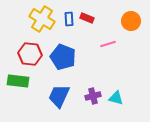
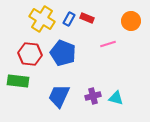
blue rectangle: rotated 32 degrees clockwise
blue pentagon: moved 4 px up
